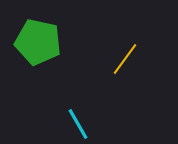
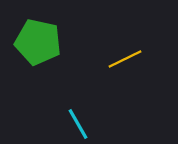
yellow line: rotated 28 degrees clockwise
